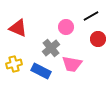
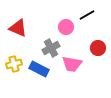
black line: moved 4 px left, 1 px up
red circle: moved 9 px down
gray cross: rotated 12 degrees clockwise
blue rectangle: moved 2 px left, 2 px up
